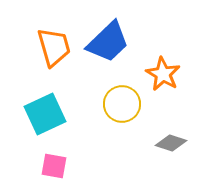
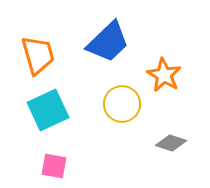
orange trapezoid: moved 16 px left, 8 px down
orange star: moved 1 px right, 1 px down
cyan square: moved 3 px right, 4 px up
